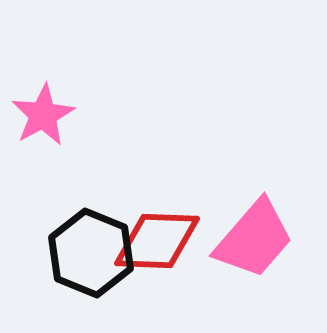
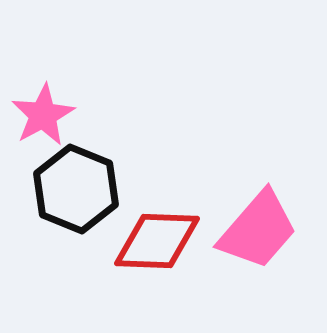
pink trapezoid: moved 4 px right, 9 px up
black hexagon: moved 15 px left, 64 px up
